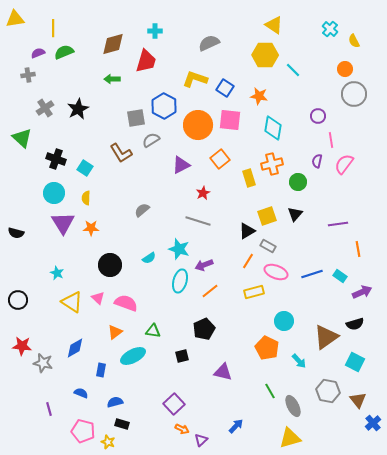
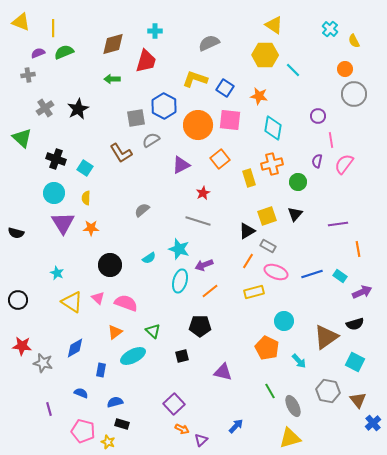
yellow triangle at (15, 19): moved 6 px right, 3 px down; rotated 30 degrees clockwise
black pentagon at (204, 329): moved 4 px left, 3 px up; rotated 25 degrees clockwise
green triangle at (153, 331): rotated 35 degrees clockwise
